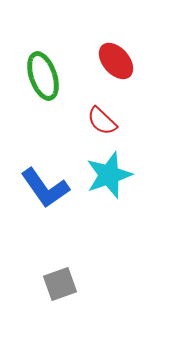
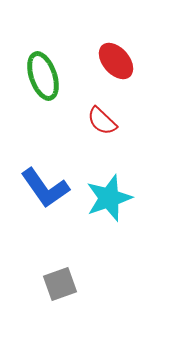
cyan star: moved 23 px down
